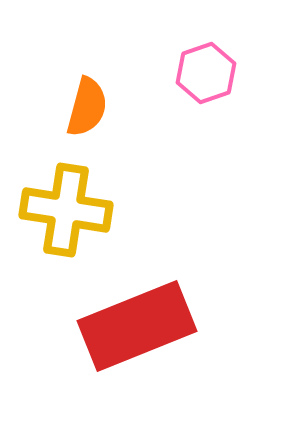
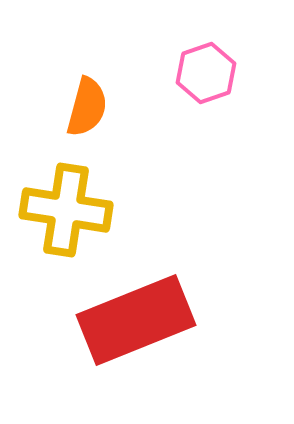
red rectangle: moved 1 px left, 6 px up
